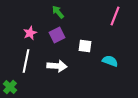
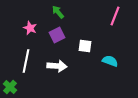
pink star: moved 5 px up; rotated 24 degrees counterclockwise
